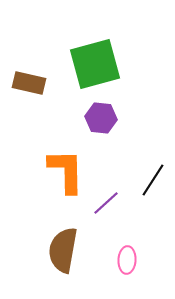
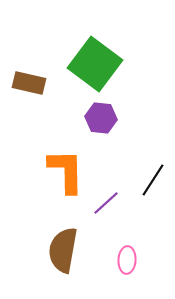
green square: rotated 38 degrees counterclockwise
